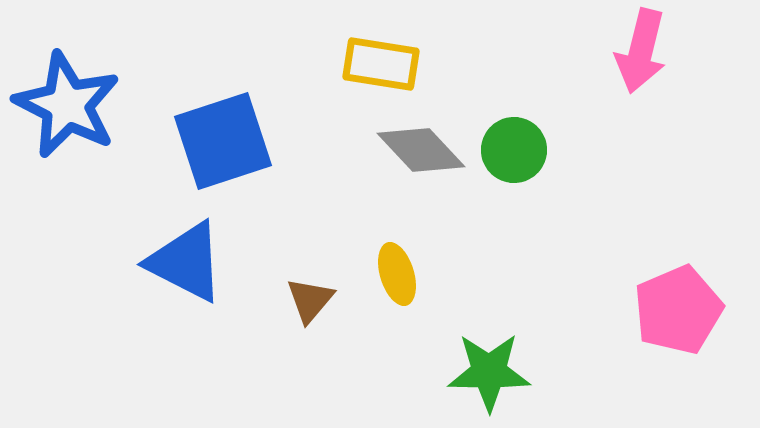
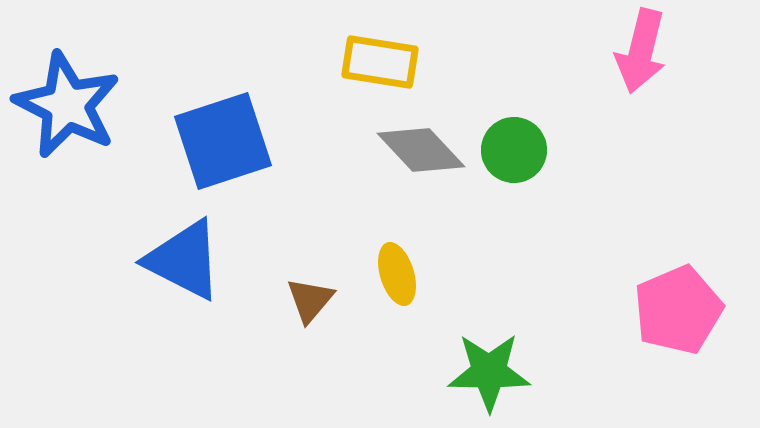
yellow rectangle: moved 1 px left, 2 px up
blue triangle: moved 2 px left, 2 px up
